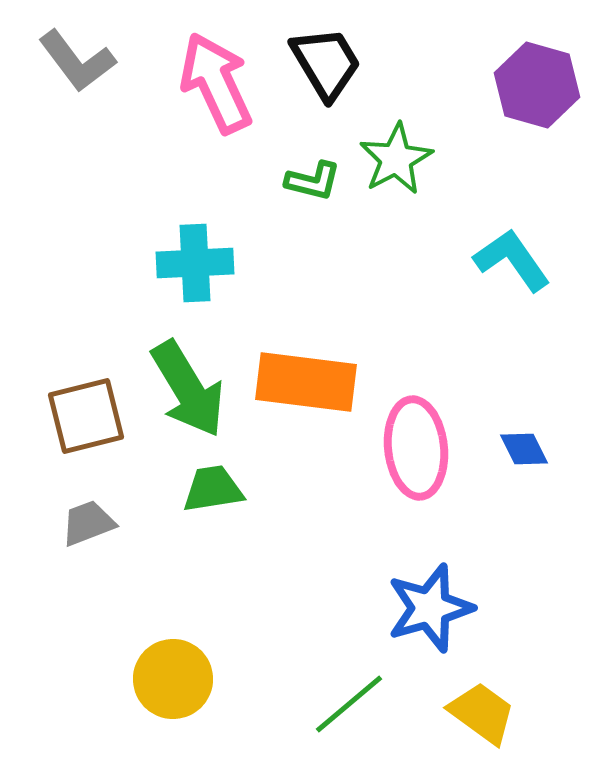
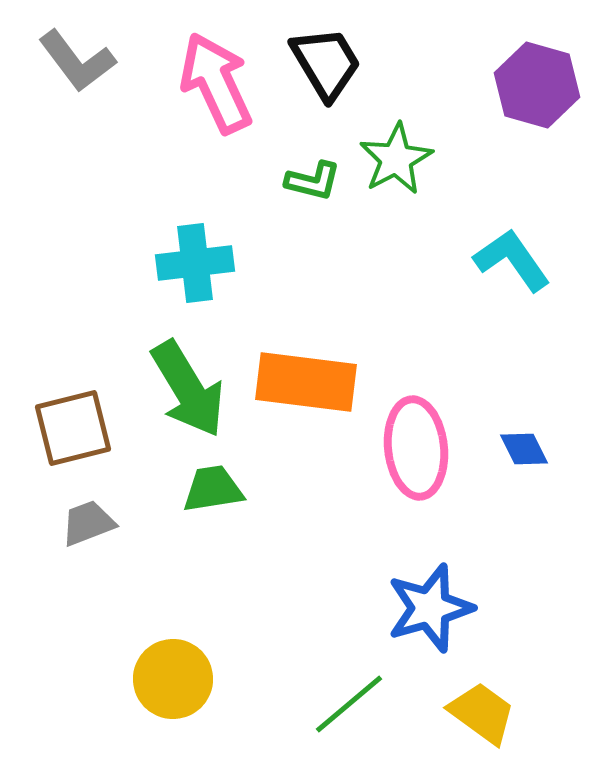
cyan cross: rotated 4 degrees counterclockwise
brown square: moved 13 px left, 12 px down
